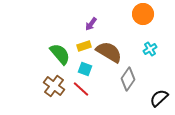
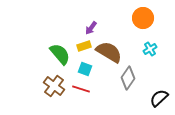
orange circle: moved 4 px down
purple arrow: moved 4 px down
gray diamond: moved 1 px up
red line: rotated 24 degrees counterclockwise
